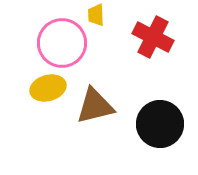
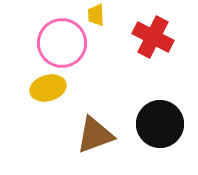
brown triangle: moved 29 px down; rotated 6 degrees counterclockwise
